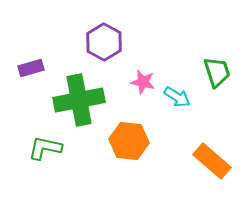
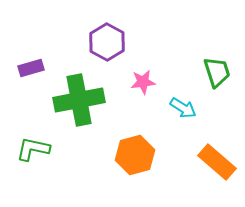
purple hexagon: moved 3 px right
pink star: rotated 20 degrees counterclockwise
cyan arrow: moved 6 px right, 11 px down
orange hexagon: moved 6 px right, 14 px down; rotated 21 degrees counterclockwise
green L-shape: moved 12 px left, 1 px down
orange rectangle: moved 5 px right, 1 px down
